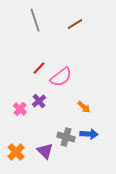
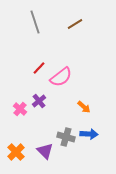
gray line: moved 2 px down
